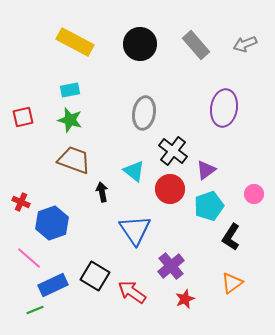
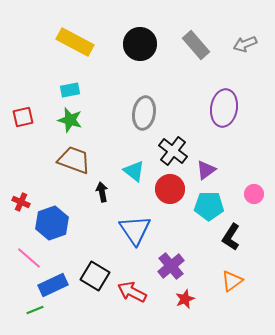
cyan pentagon: rotated 20 degrees clockwise
orange triangle: moved 2 px up
red arrow: rotated 8 degrees counterclockwise
